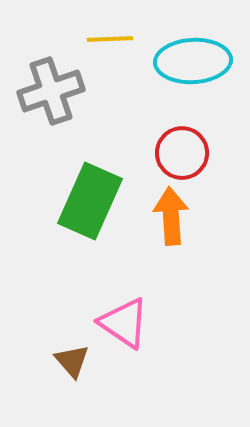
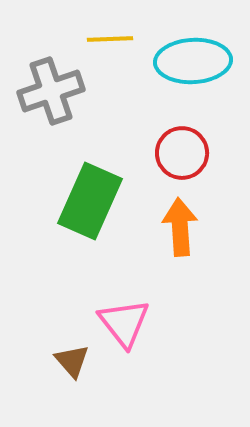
orange arrow: moved 9 px right, 11 px down
pink triangle: rotated 18 degrees clockwise
